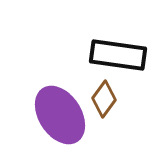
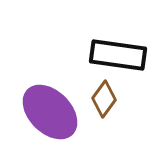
purple ellipse: moved 10 px left, 3 px up; rotated 12 degrees counterclockwise
